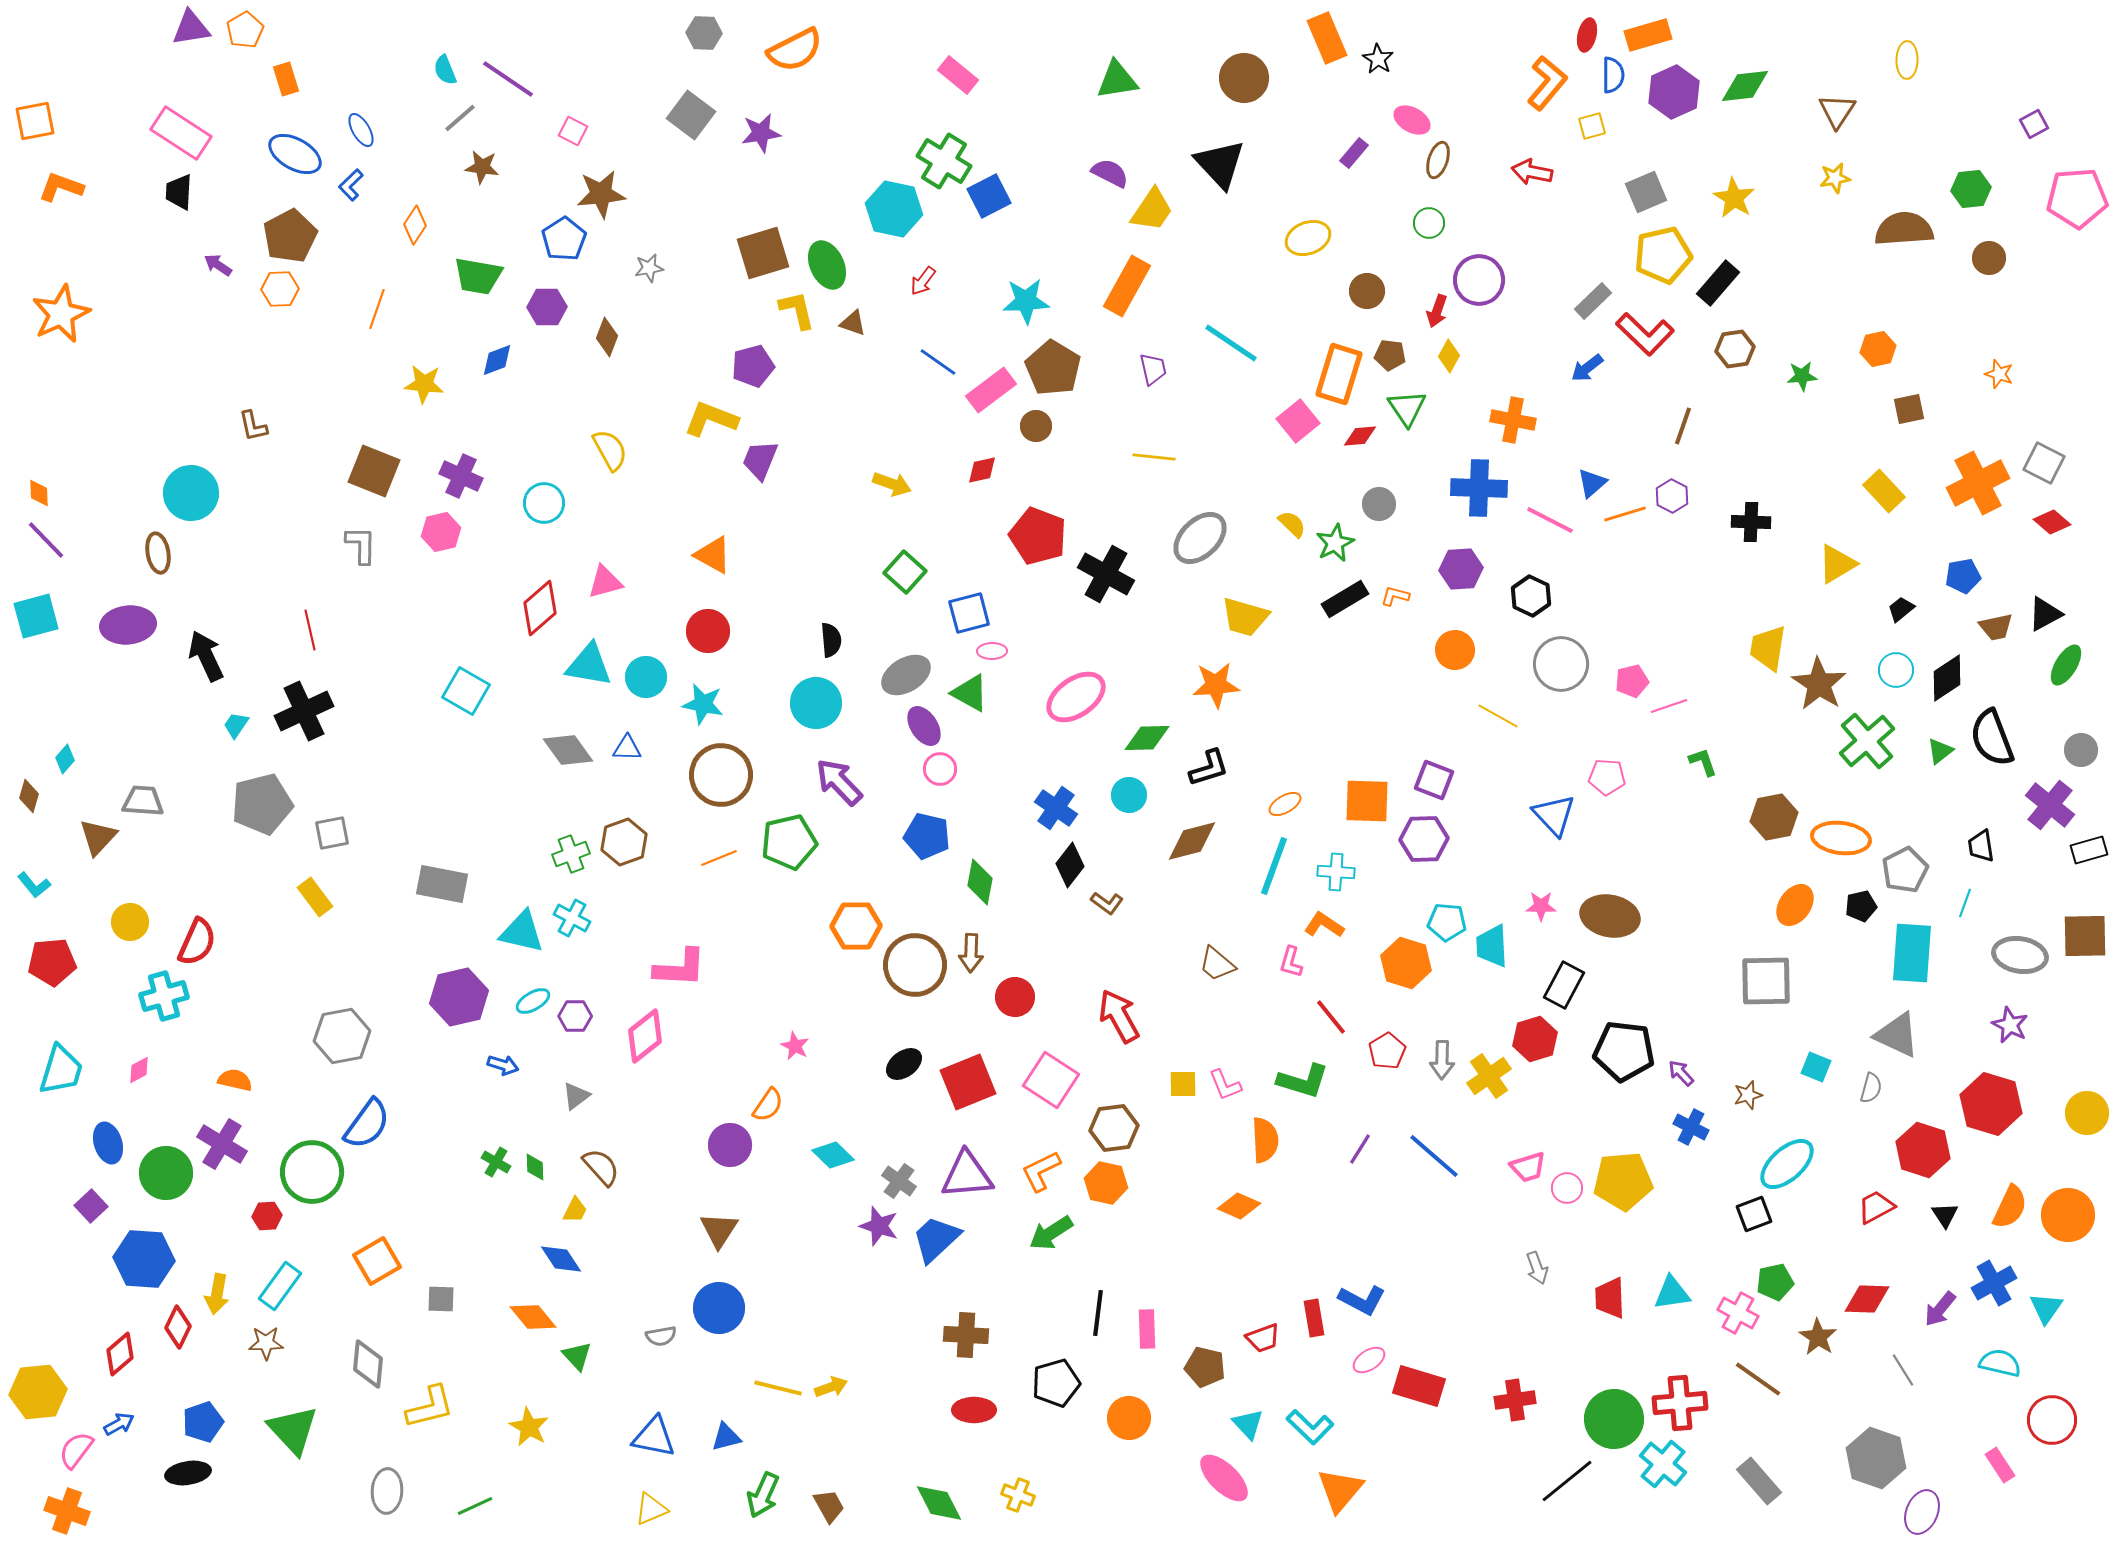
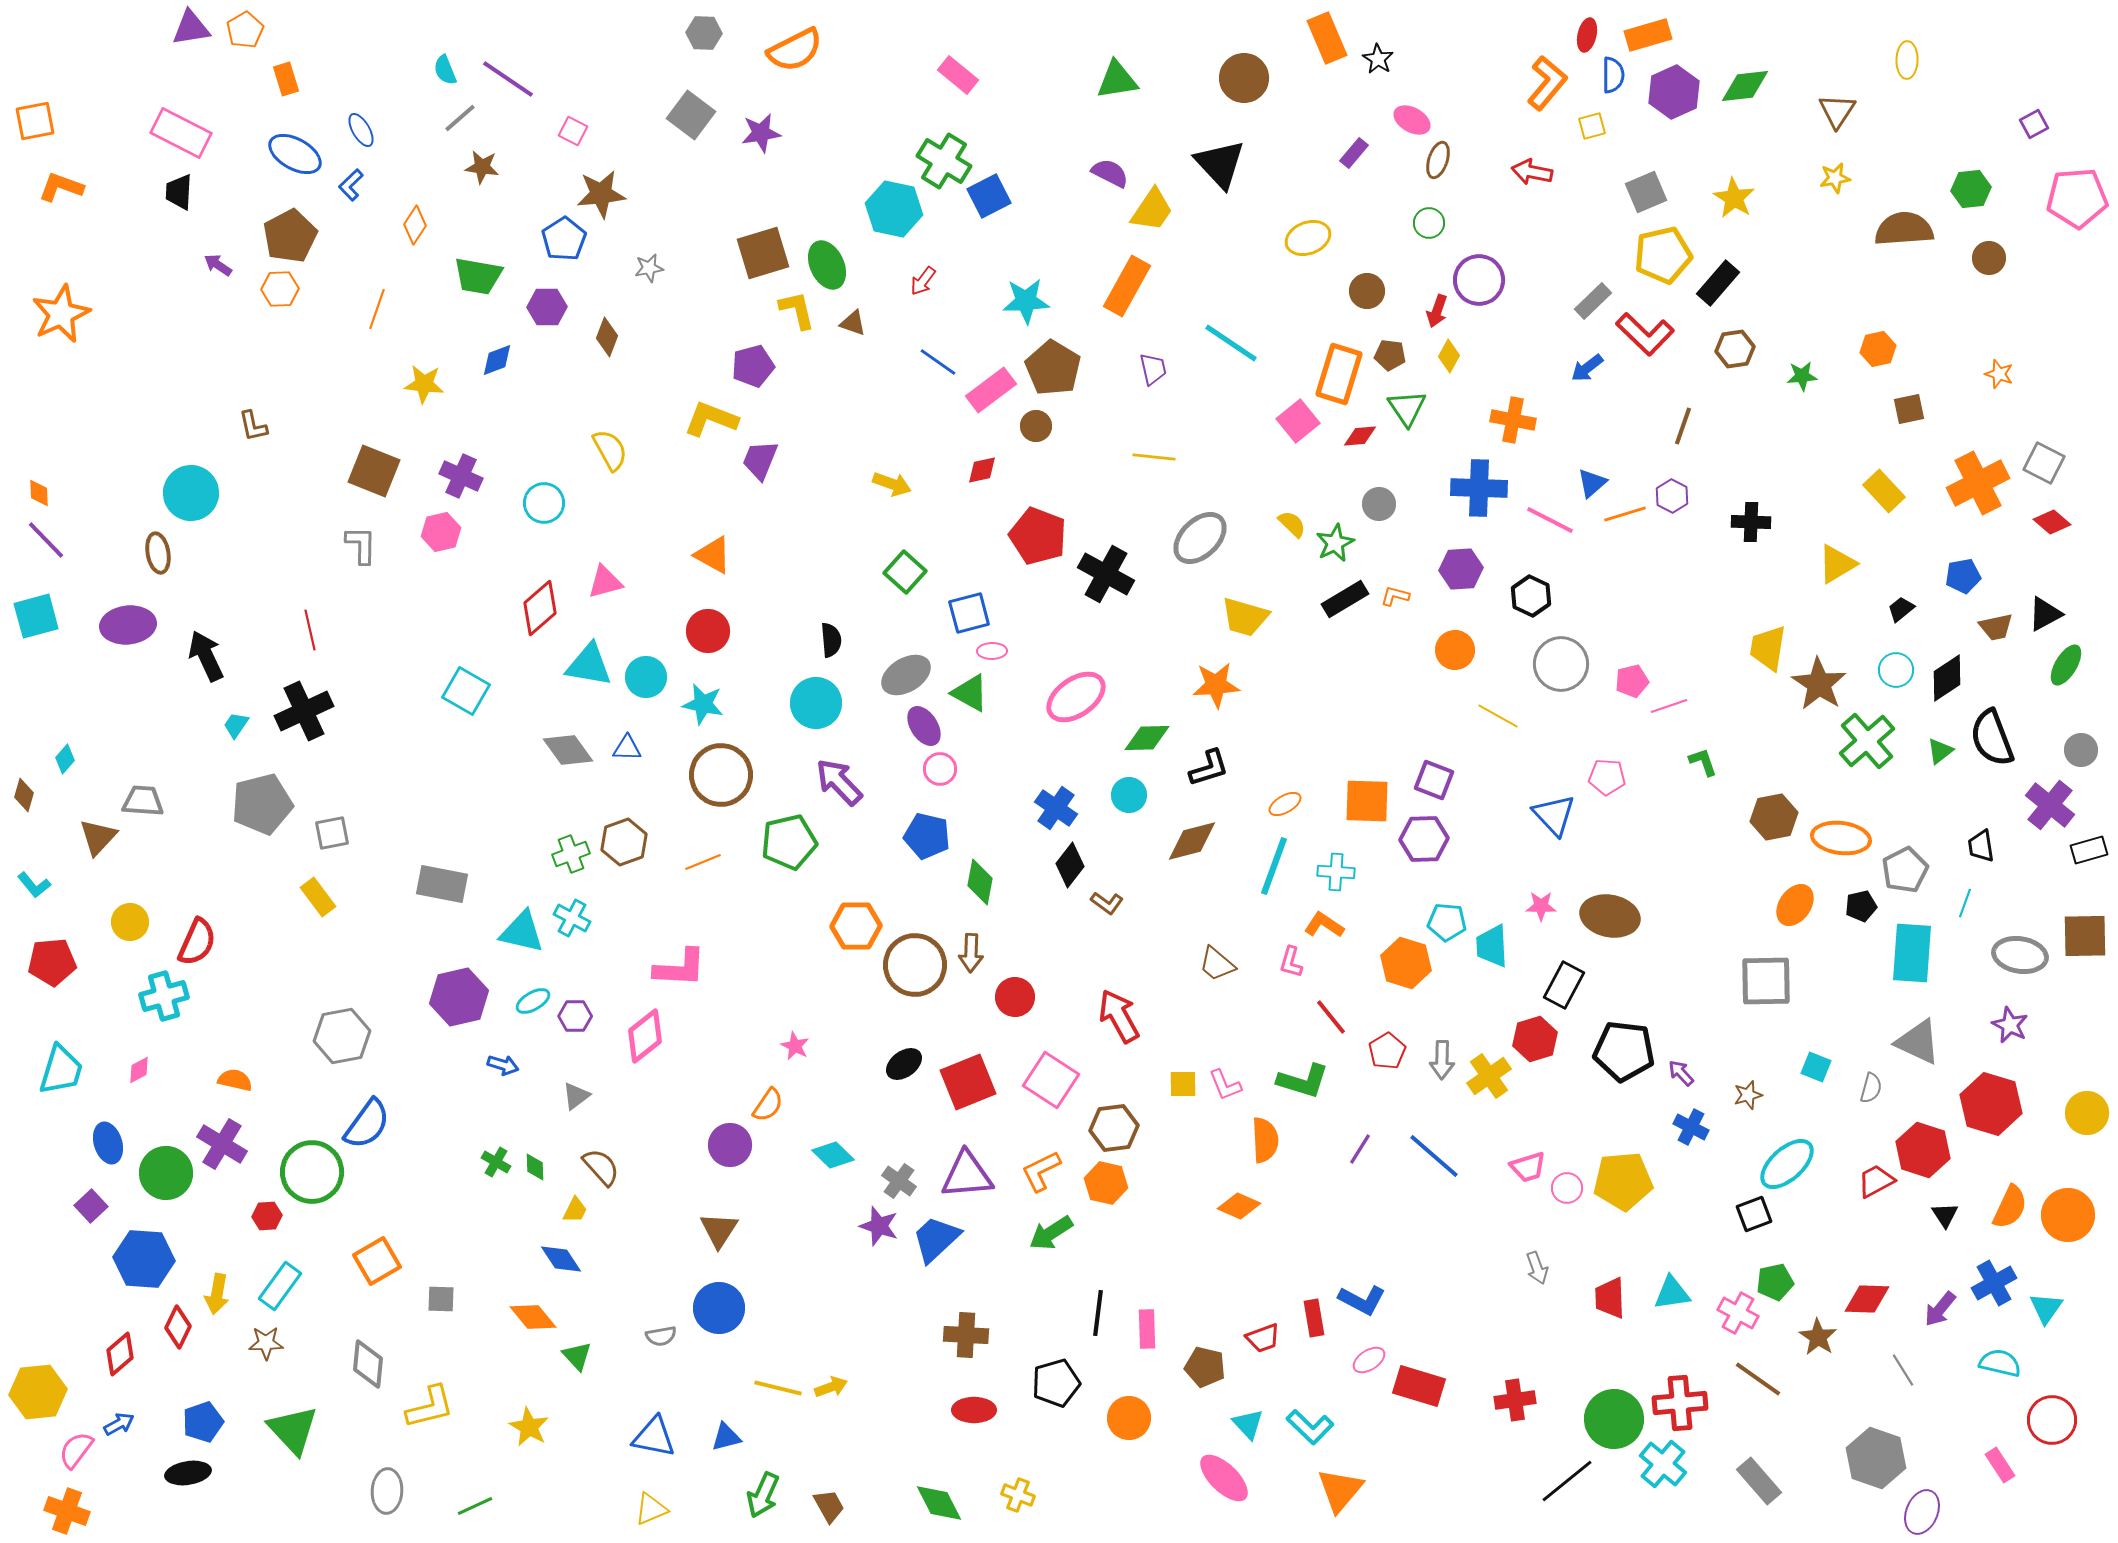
pink rectangle at (181, 133): rotated 6 degrees counterclockwise
brown diamond at (29, 796): moved 5 px left, 1 px up
orange line at (719, 858): moved 16 px left, 4 px down
yellow rectangle at (315, 897): moved 3 px right
gray triangle at (1897, 1035): moved 21 px right, 7 px down
red trapezoid at (1876, 1207): moved 26 px up
